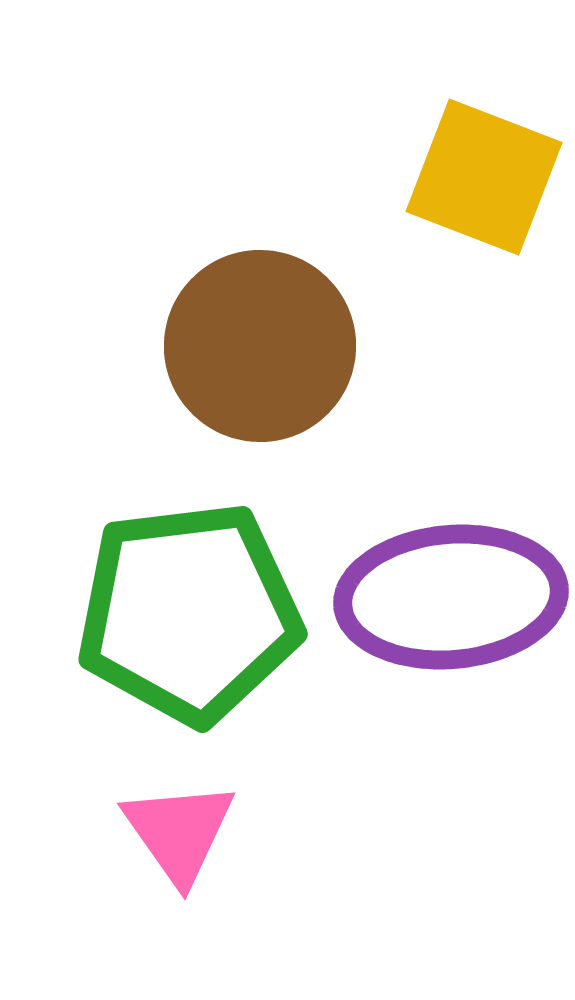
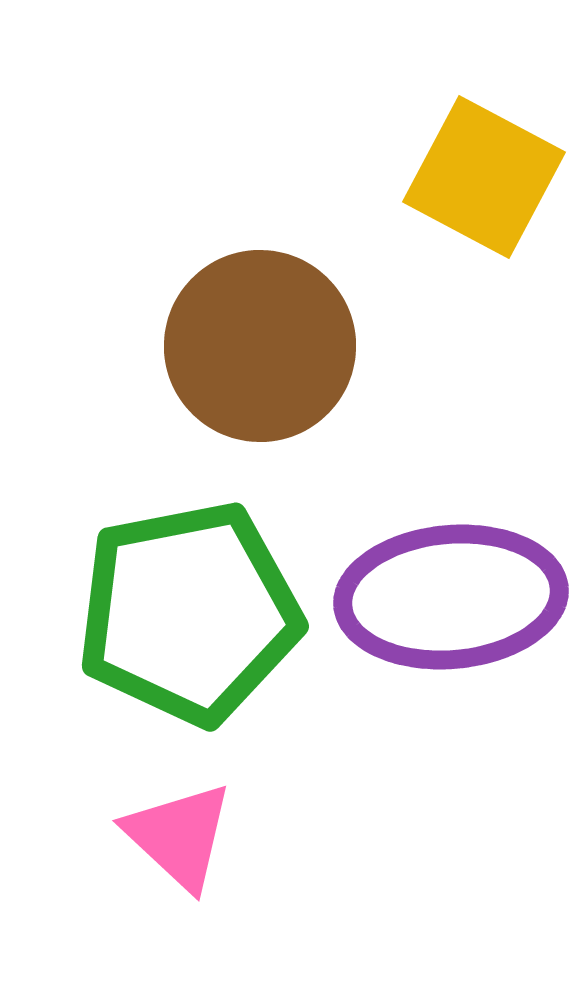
yellow square: rotated 7 degrees clockwise
green pentagon: rotated 4 degrees counterclockwise
pink triangle: moved 4 px down; rotated 12 degrees counterclockwise
